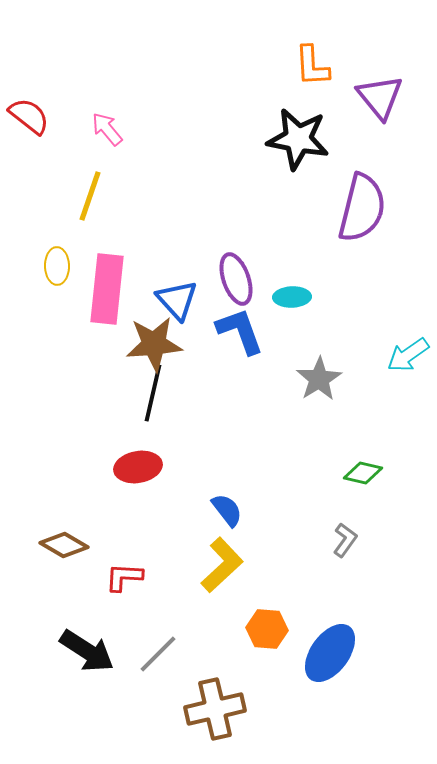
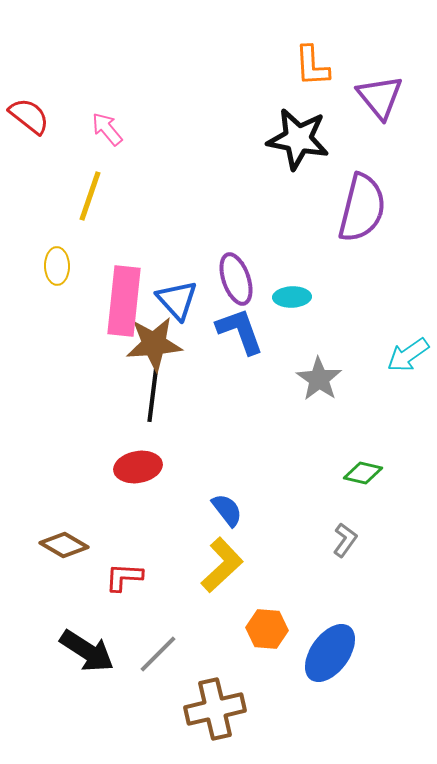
pink rectangle: moved 17 px right, 12 px down
gray star: rotated 6 degrees counterclockwise
black line: rotated 6 degrees counterclockwise
